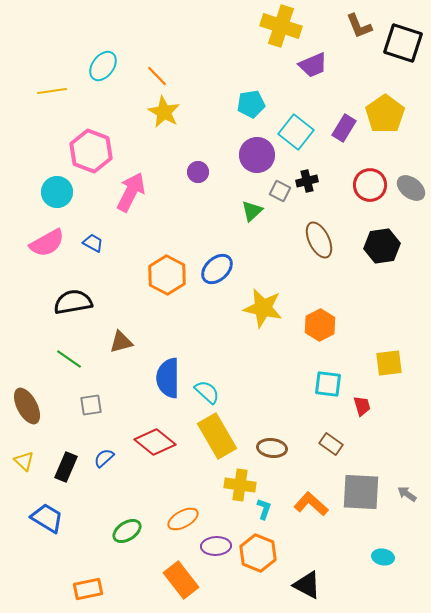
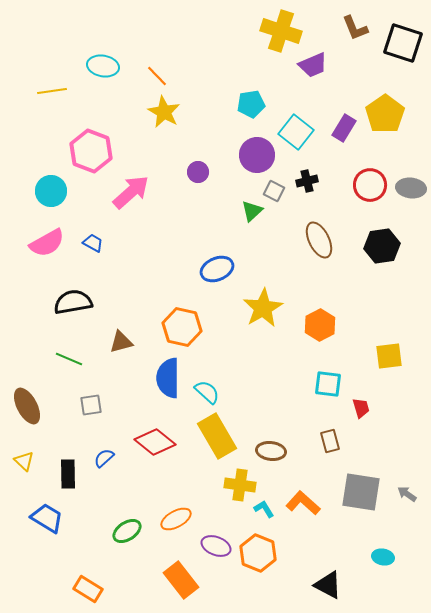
yellow cross at (281, 26): moved 5 px down
brown L-shape at (359, 26): moved 4 px left, 2 px down
cyan ellipse at (103, 66): rotated 64 degrees clockwise
gray ellipse at (411, 188): rotated 32 degrees counterclockwise
gray square at (280, 191): moved 6 px left
cyan circle at (57, 192): moved 6 px left, 1 px up
pink arrow at (131, 192): rotated 21 degrees clockwise
blue ellipse at (217, 269): rotated 20 degrees clockwise
orange hexagon at (167, 275): moved 15 px right, 52 px down; rotated 15 degrees counterclockwise
yellow star at (263, 308): rotated 30 degrees clockwise
green line at (69, 359): rotated 12 degrees counterclockwise
yellow square at (389, 363): moved 7 px up
red trapezoid at (362, 406): moved 1 px left, 2 px down
brown rectangle at (331, 444): moved 1 px left, 3 px up; rotated 40 degrees clockwise
brown ellipse at (272, 448): moved 1 px left, 3 px down
black rectangle at (66, 467): moved 2 px right, 7 px down; rotated 24 degrees counterclockwise
gray square at (361, 492): rotated 6 degrees clockwise
orange L-shape at (311, 504): moved 8 px left, 1 px up
cyan L-shape at (264, 509): rotated 50 degrees counterclockwise
orange ellipse at (183, 519): moved 7 px left
purple ellipse at (216, 546): rotated 24 degrees clockwise
black triangle at (307, 585): moved 21 px right
orange rectangle at (88, 589): rotated 44 degrees clockwise
